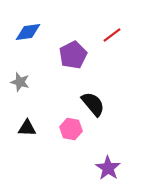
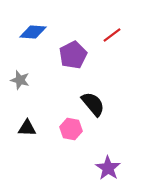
blue diamond: moved 5 px right; rotated 12 degrees clockwise
gray star: moved 2 px up
